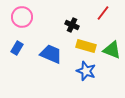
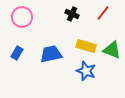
black cross: moved 11 px up
blue rectangle: moved 5 px down
blue trapezoid: rotated 35 degrees counterclockwise
